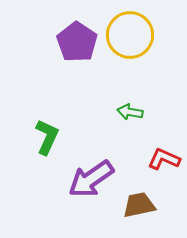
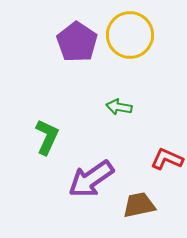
green arrow: moved 11 px left, 5 px up
red L-shape: moved 3 px right
